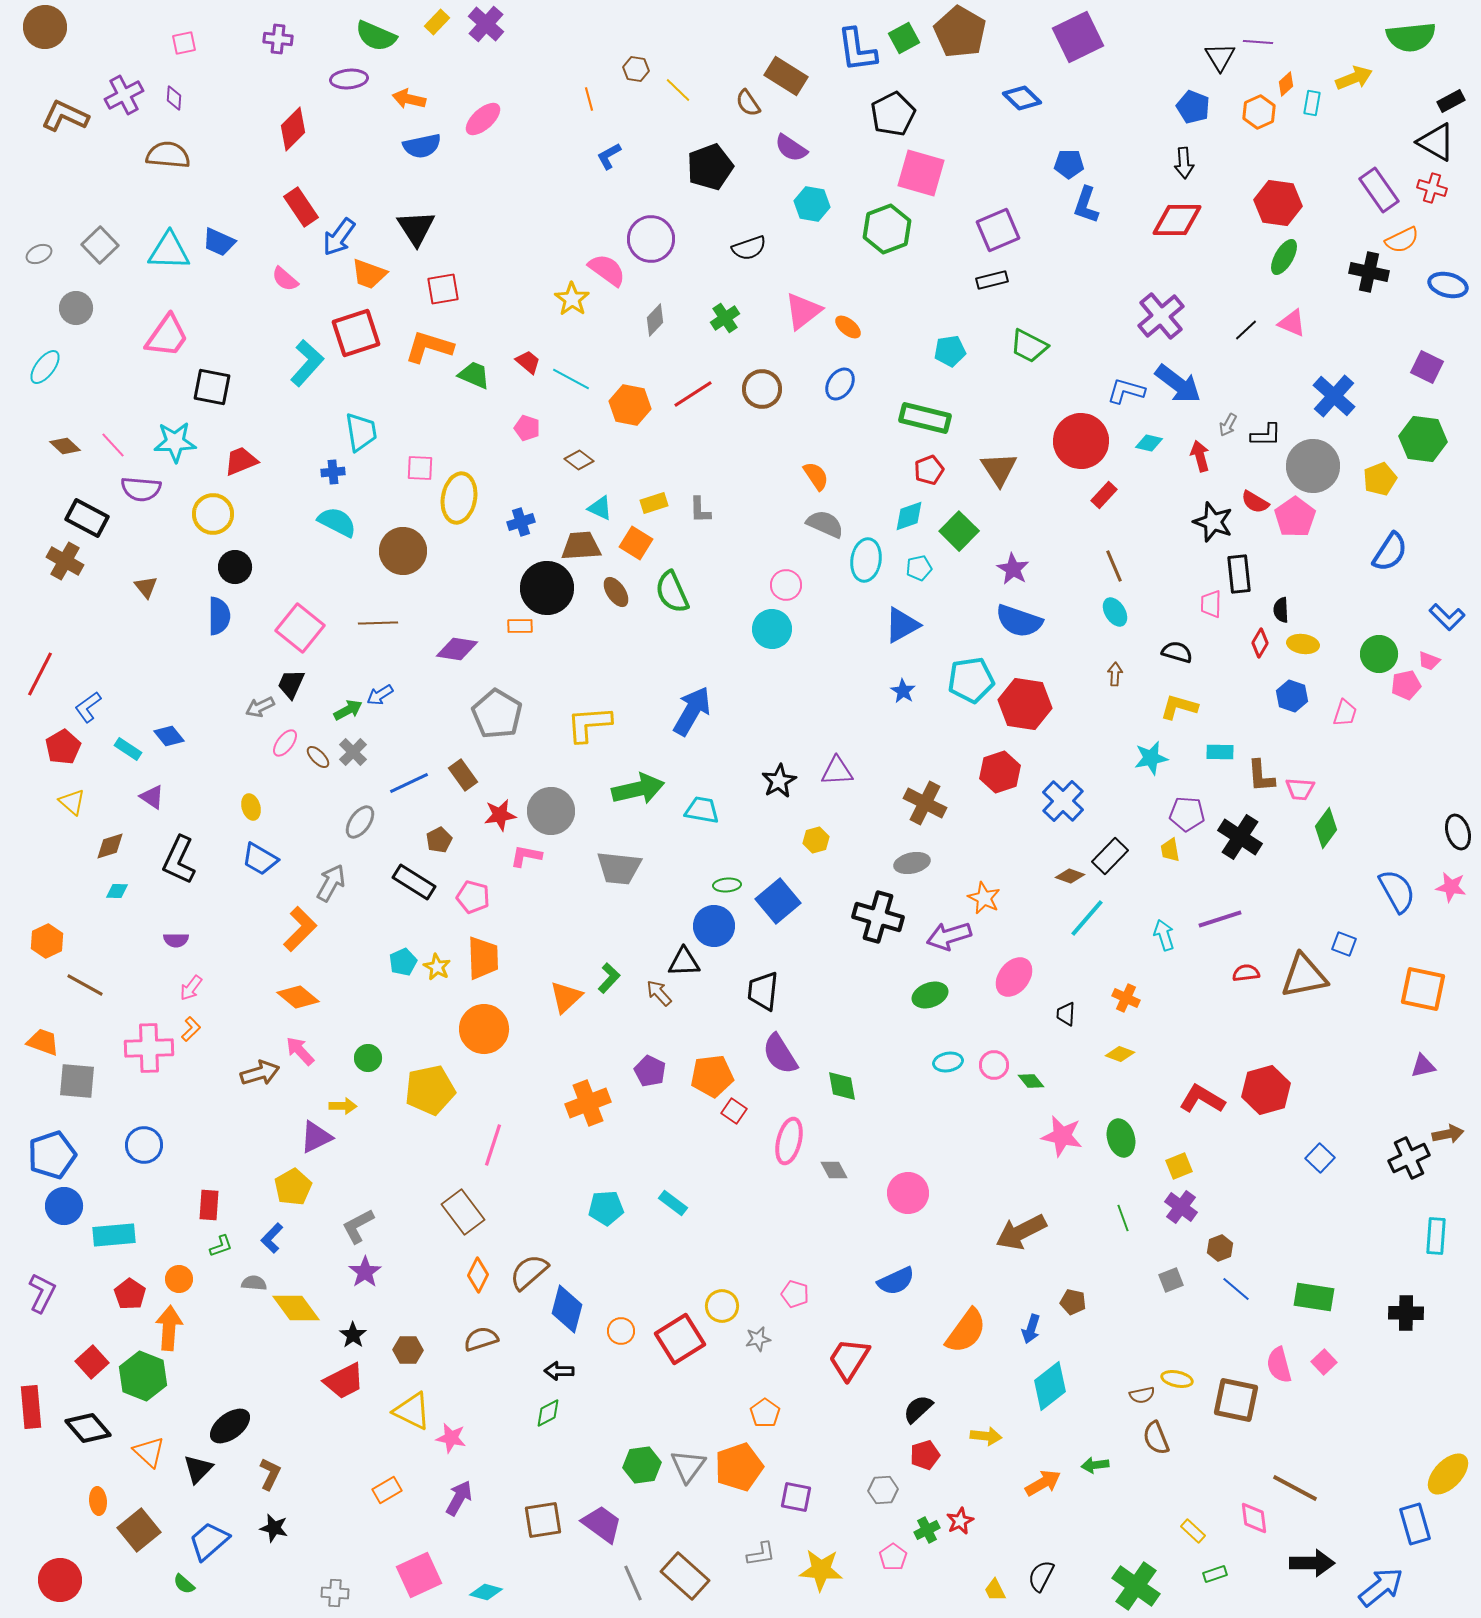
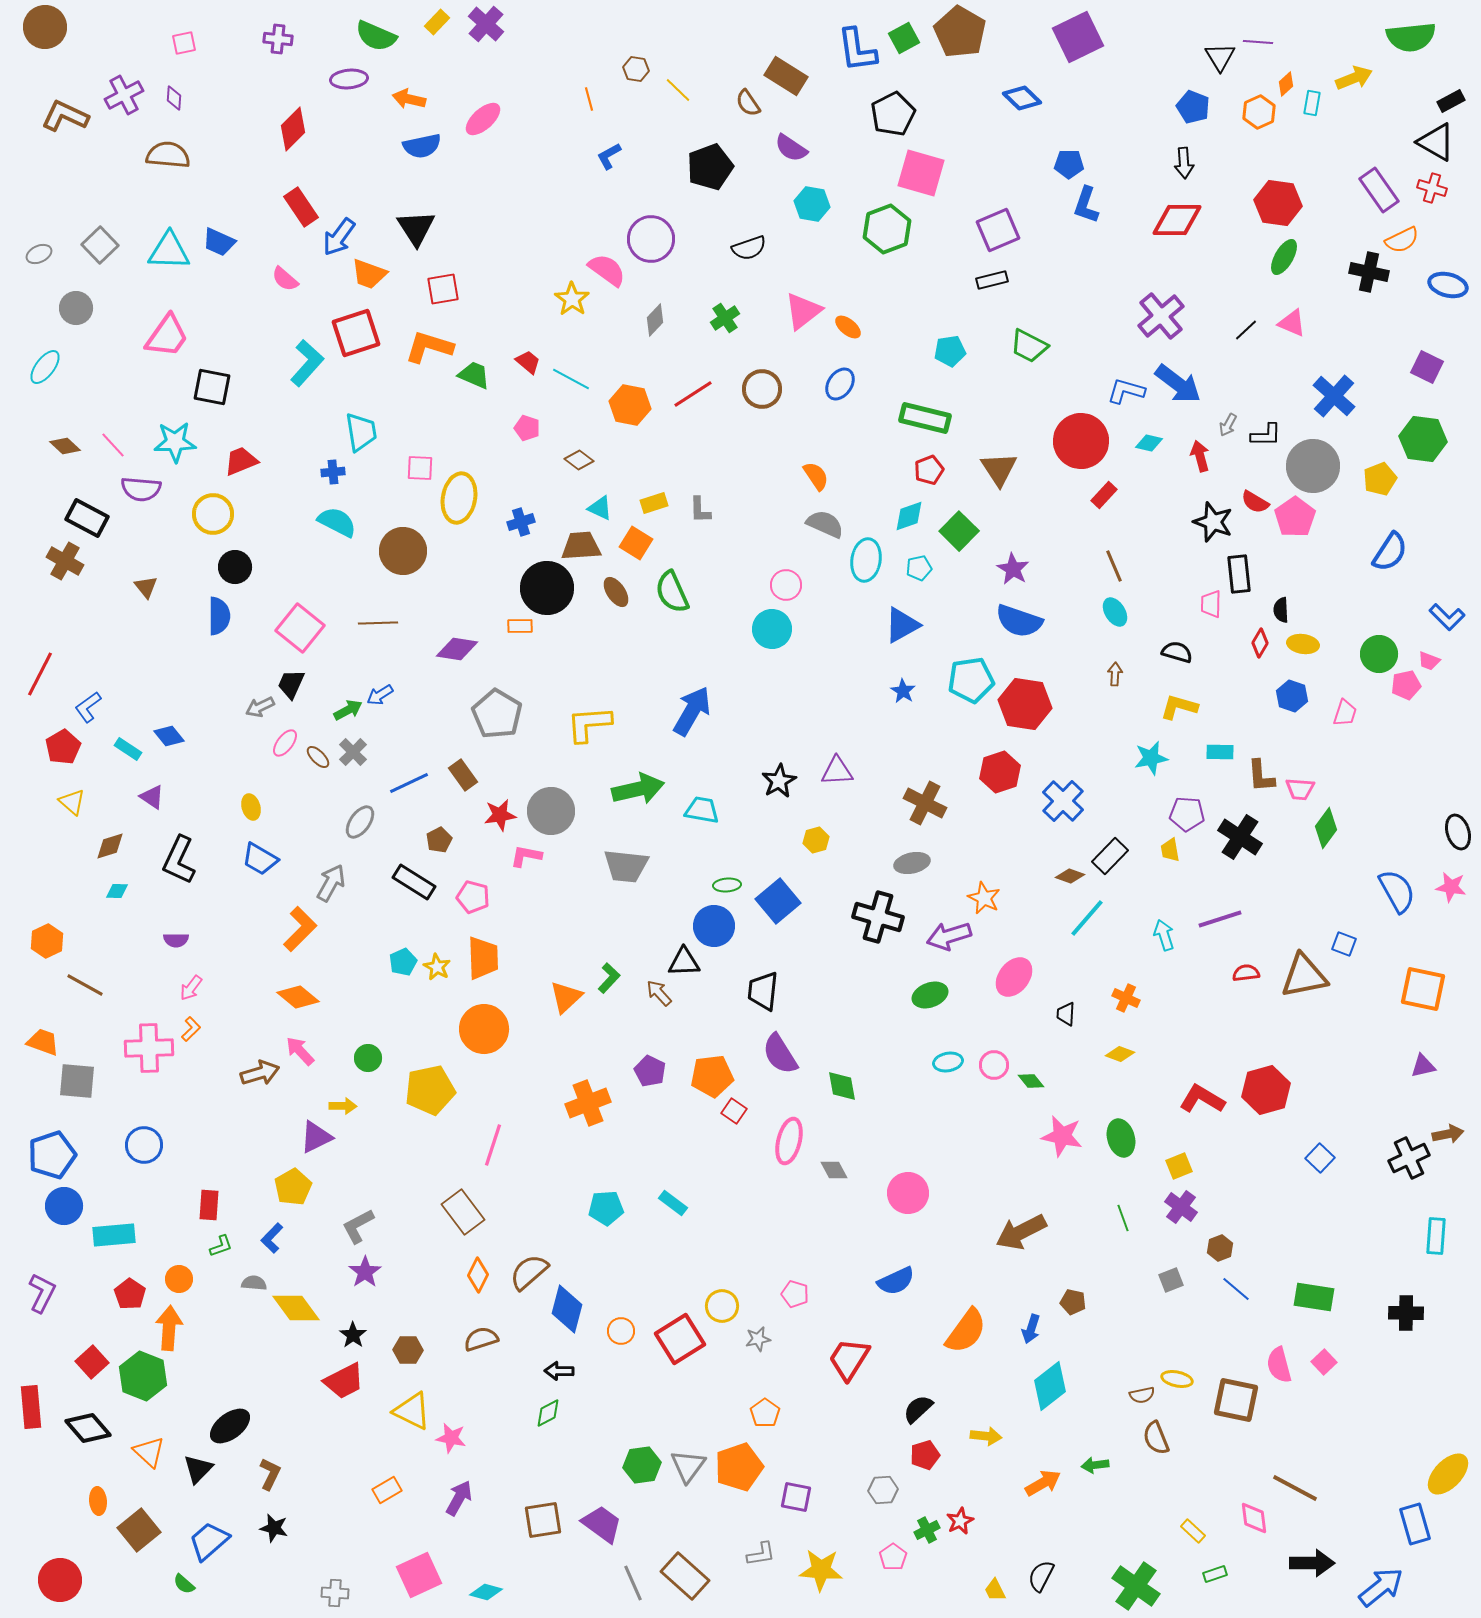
gray trapezoid at (619, 868): moved 7 px right, 2 px up
